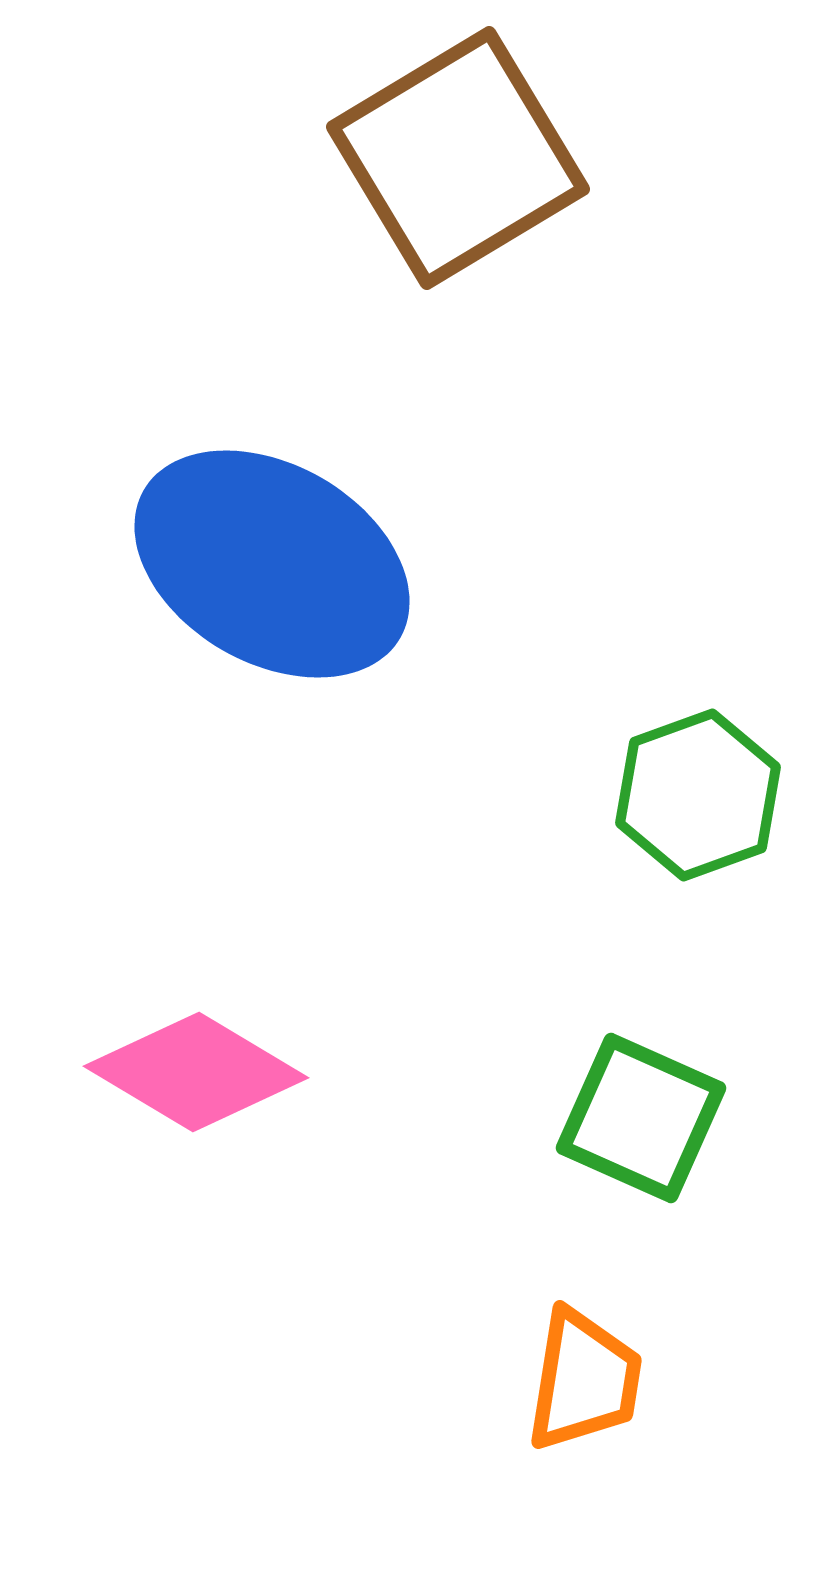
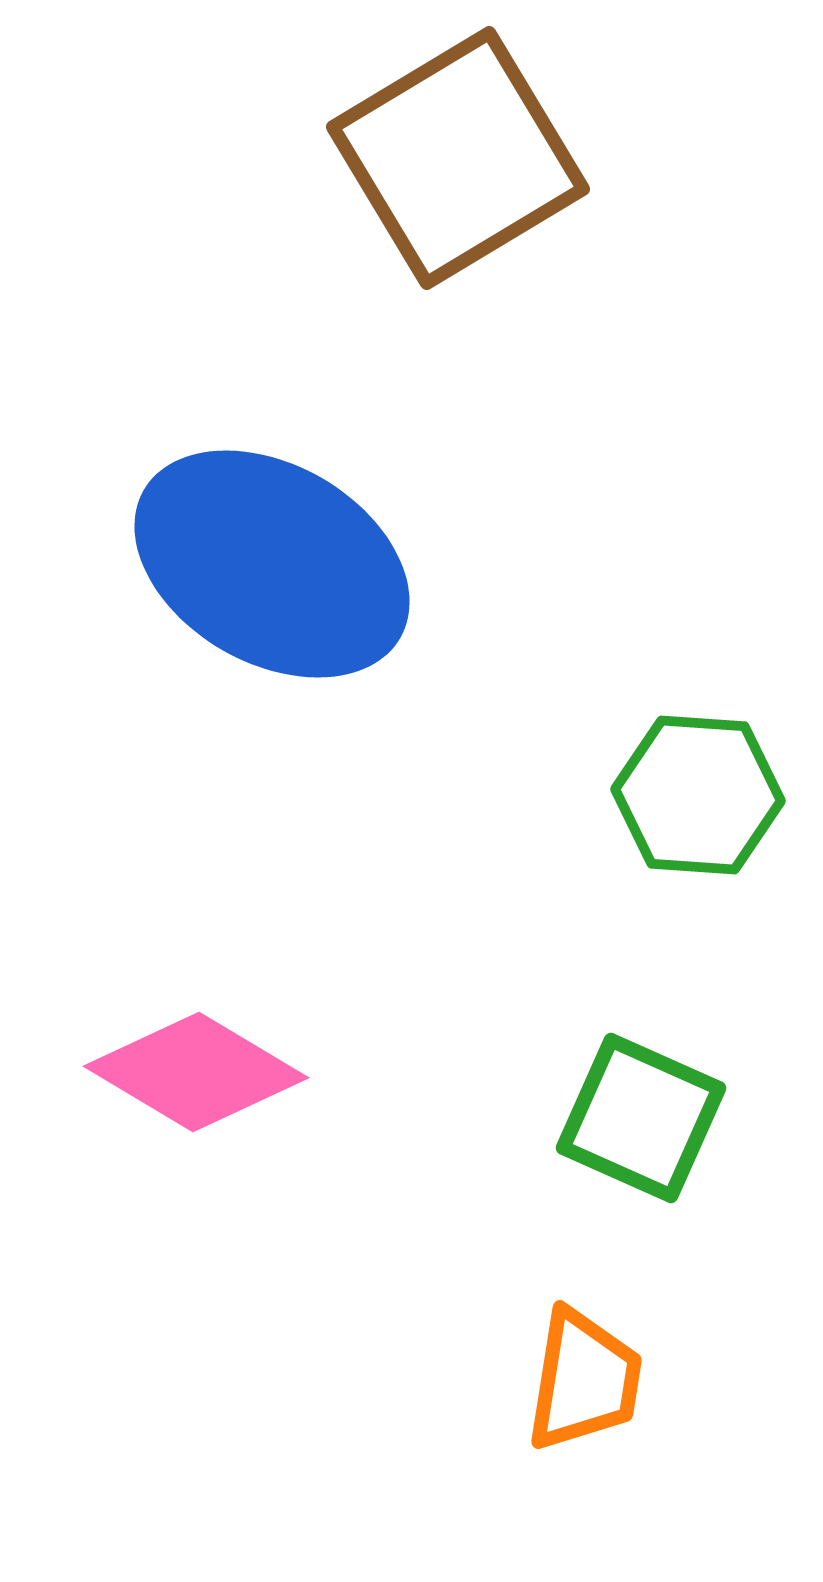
green hexagon: rotated 24 degrees clockwise
